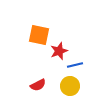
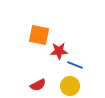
red star: rotated 18 degrees clockwise
blue line: rotated 35 degrees clockwise
